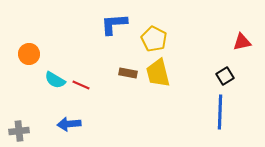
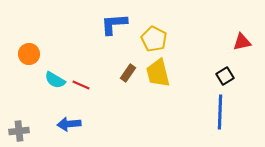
brown rectangle: rotated 66 degrees counterclockwise
